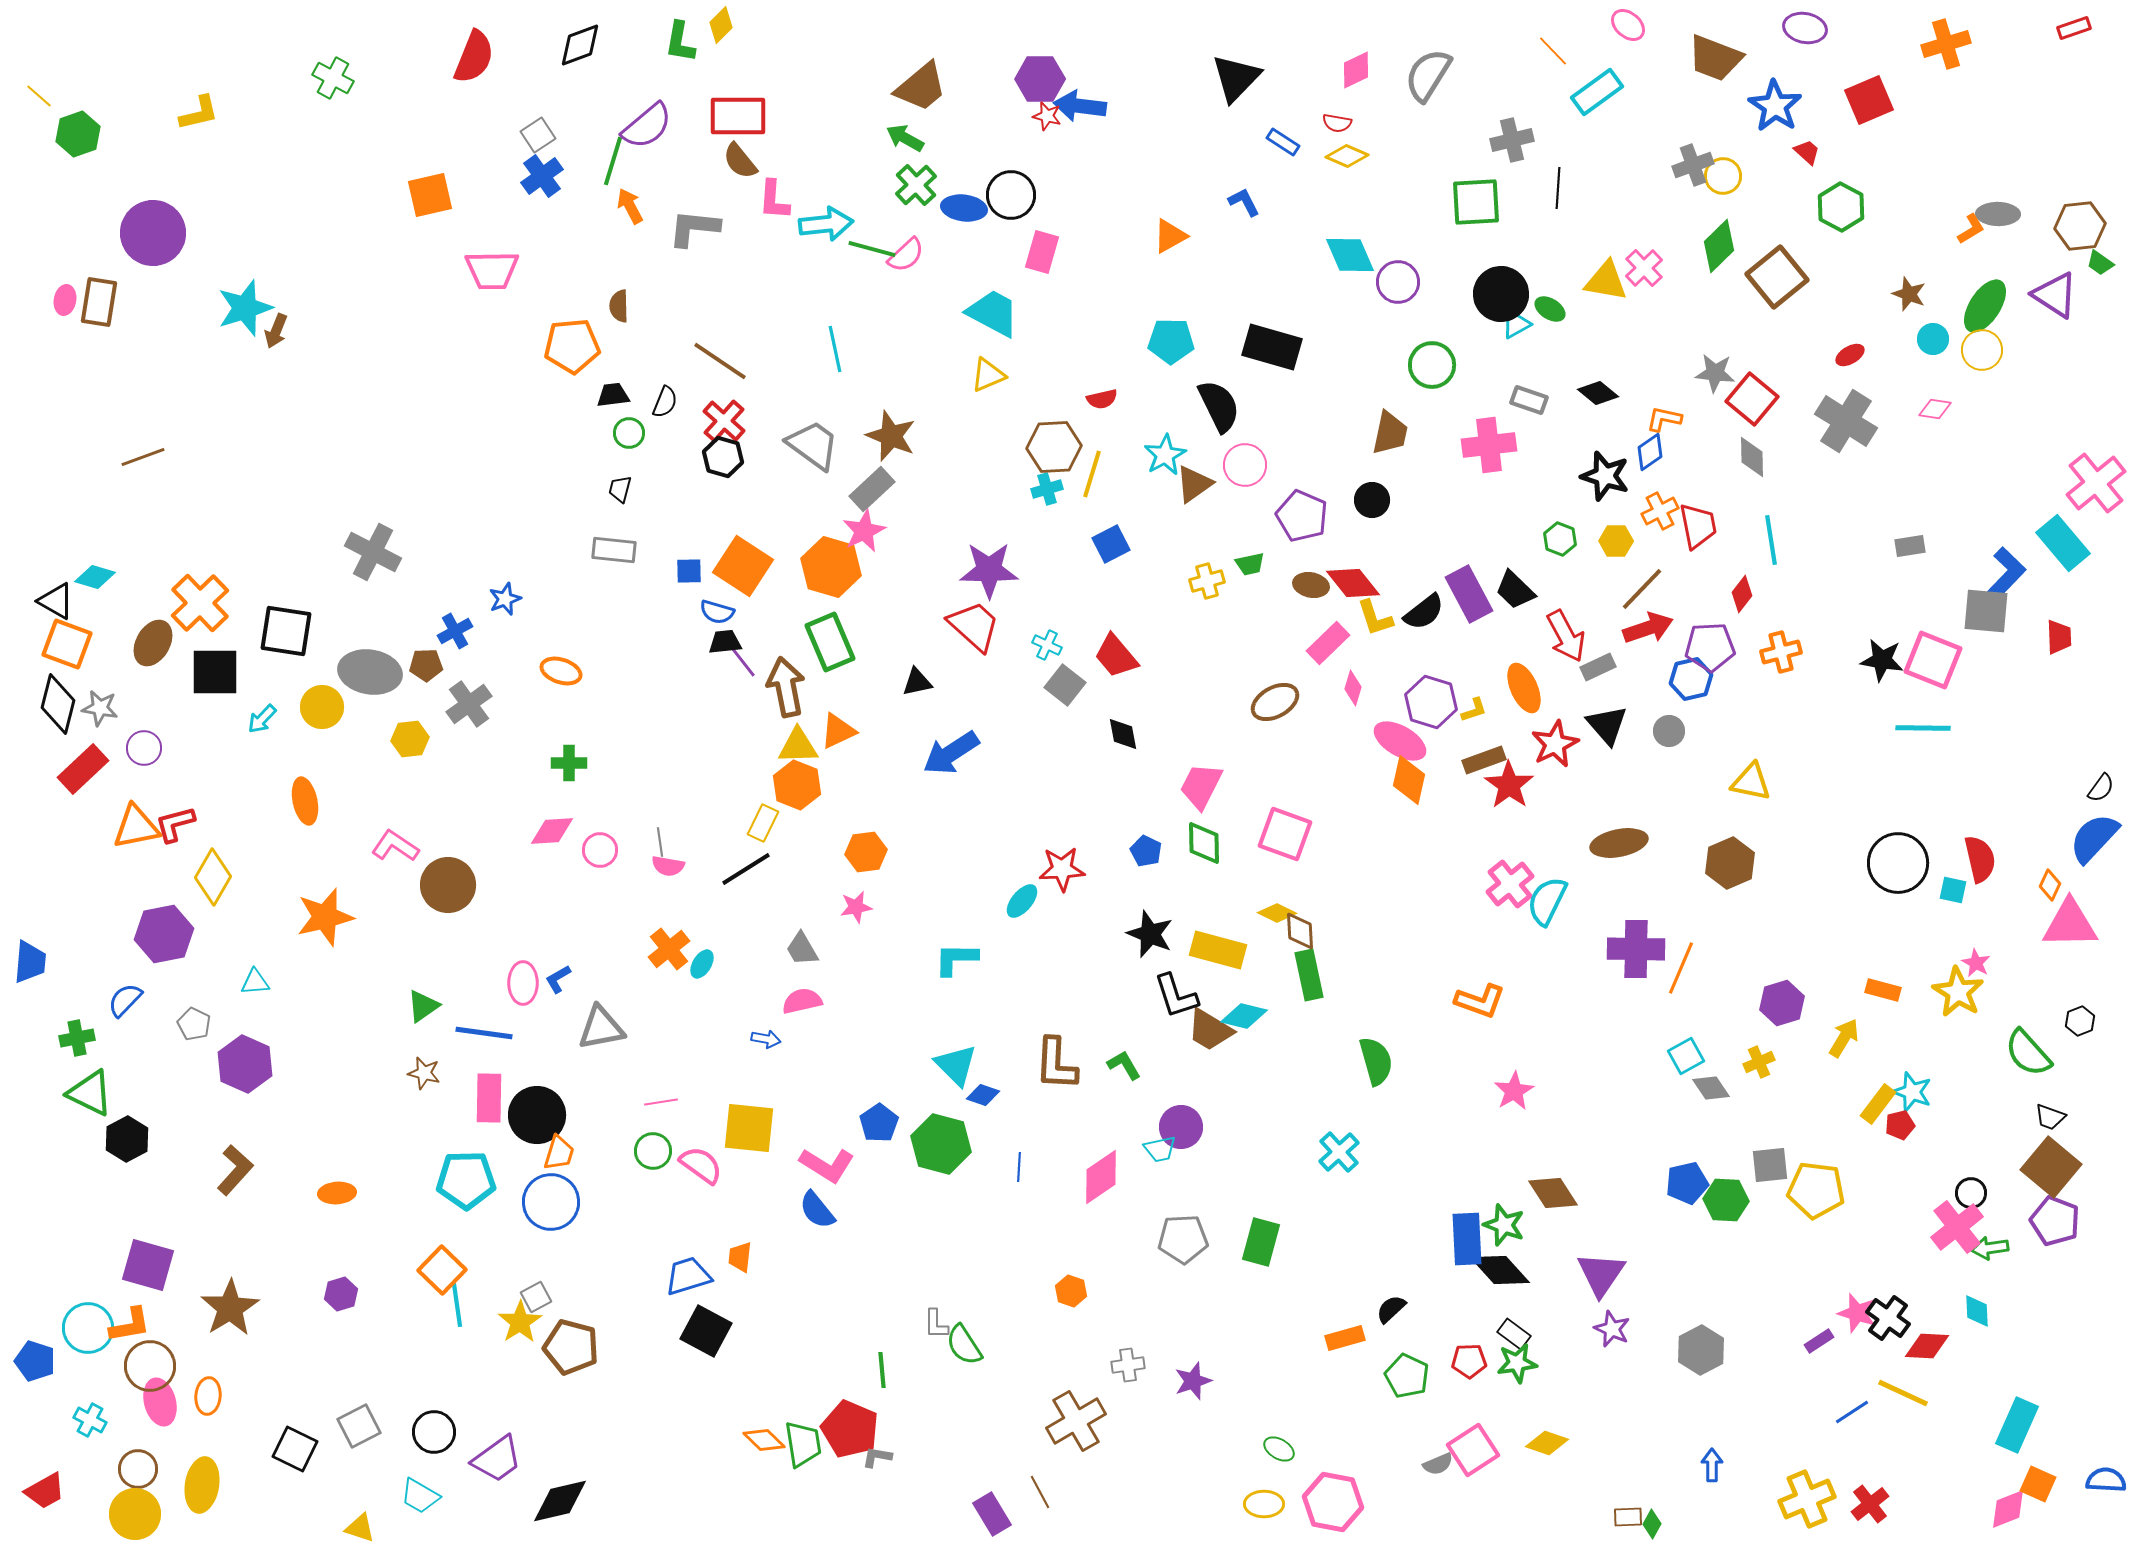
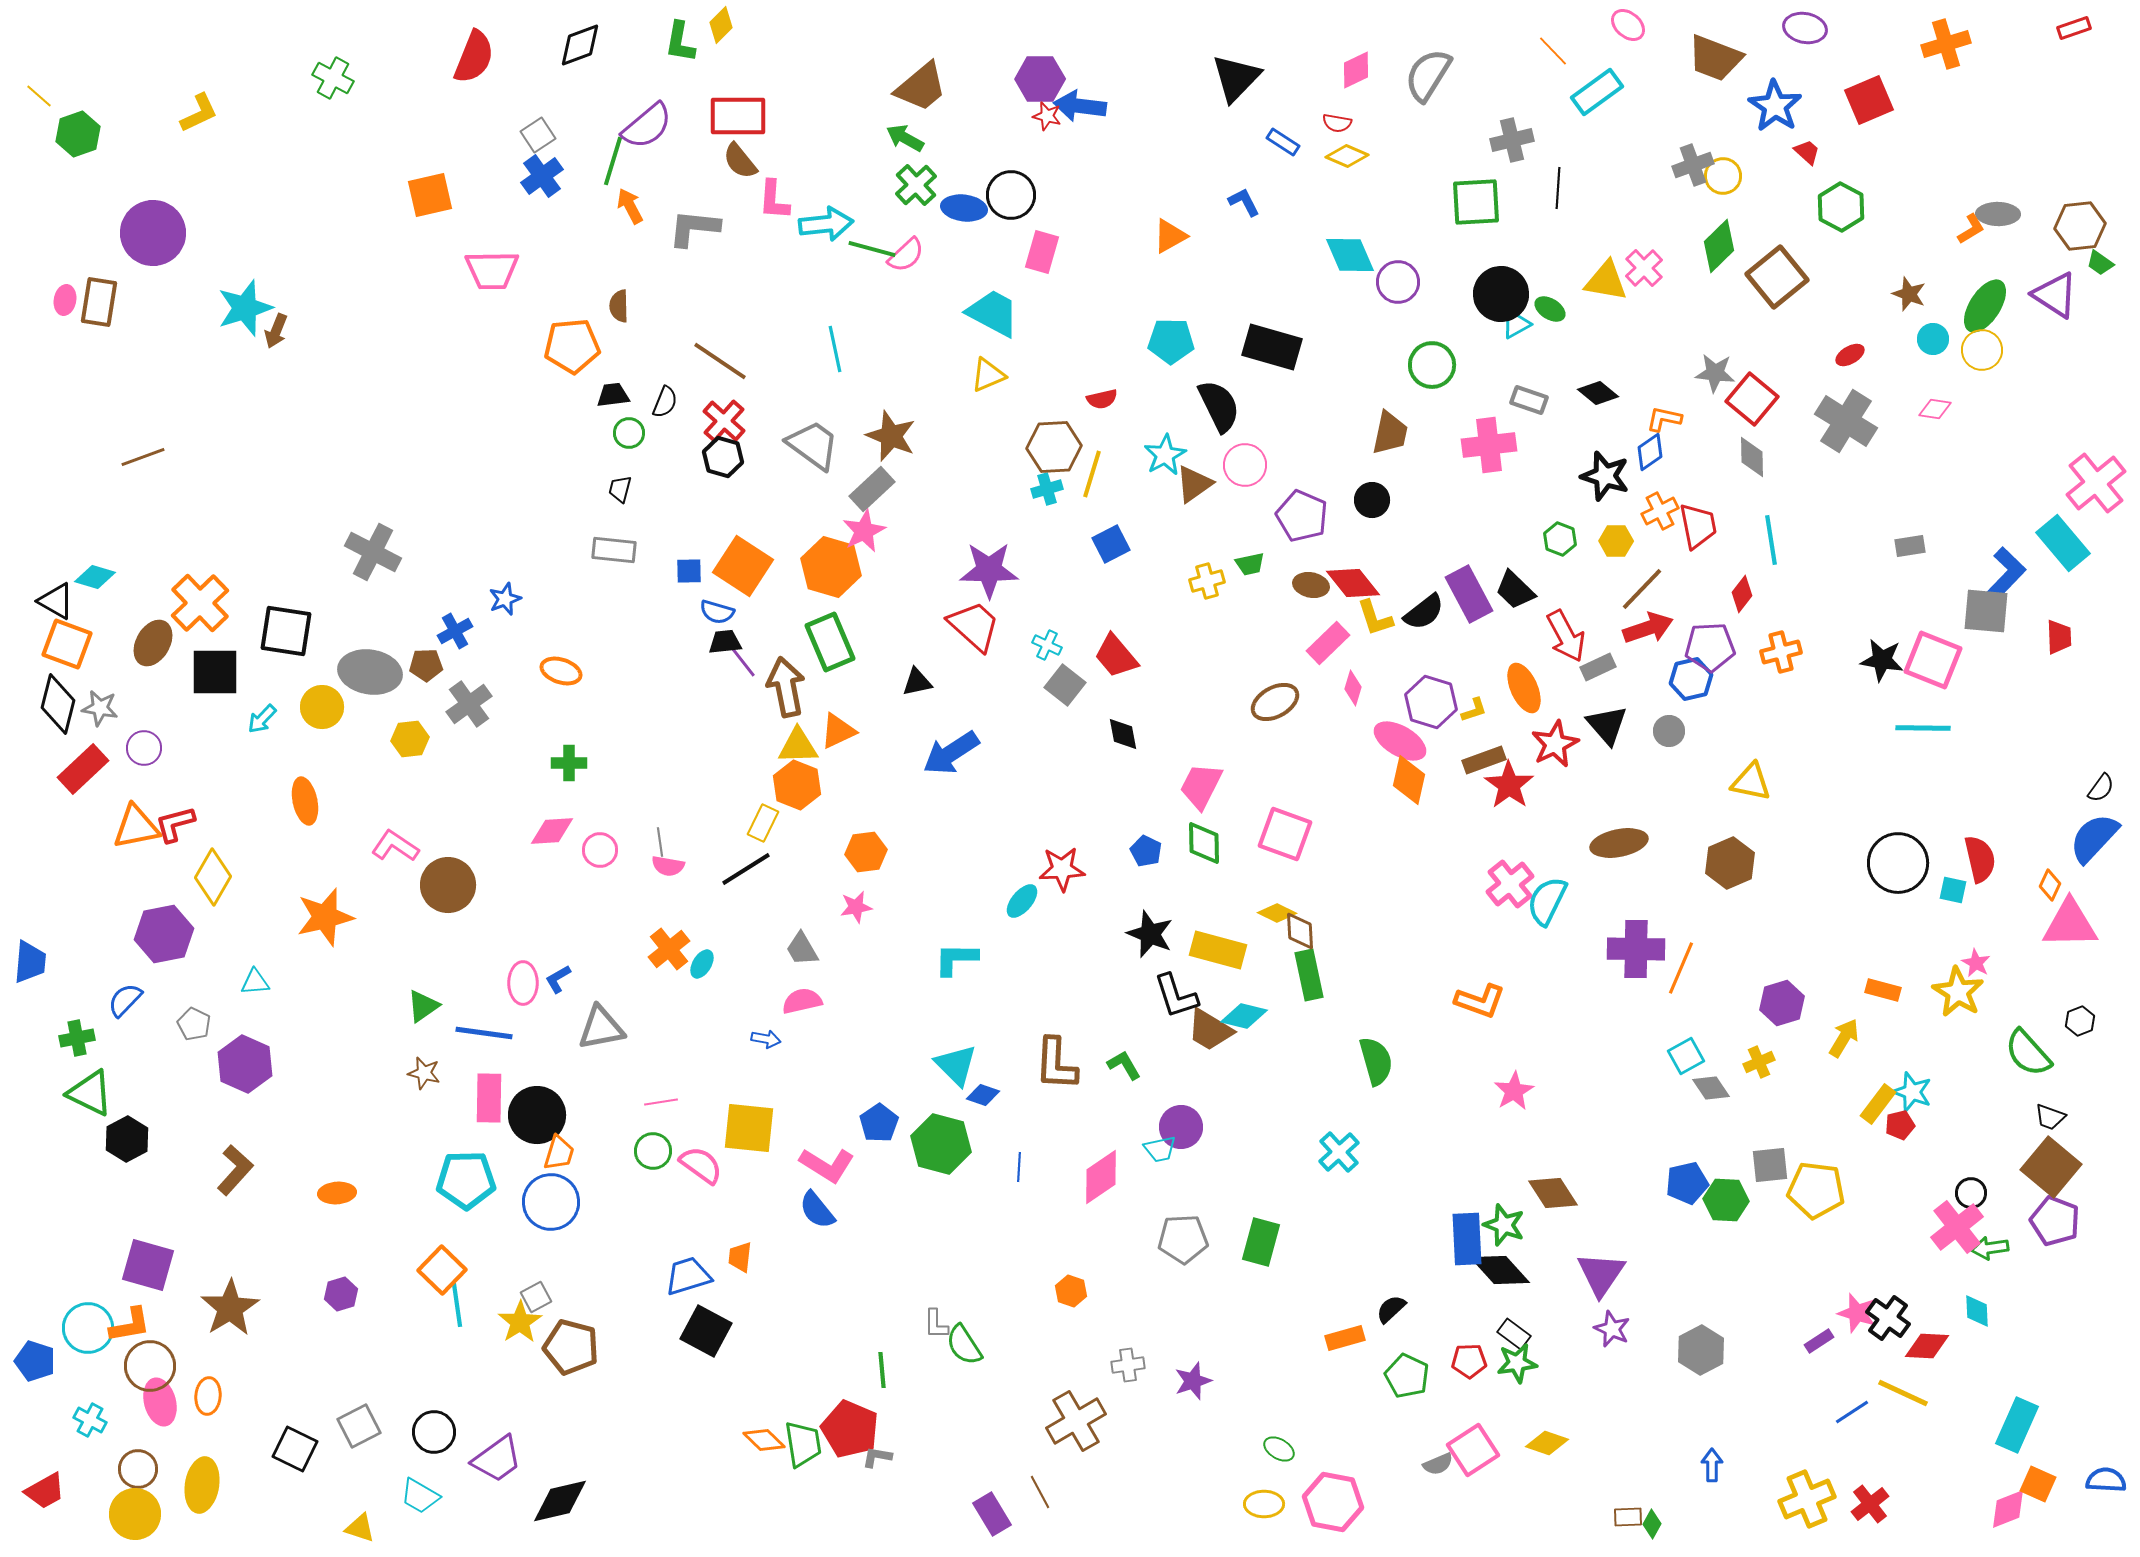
yellow L-shape at (199, 113): rotated 12 degrees counterclockwise
